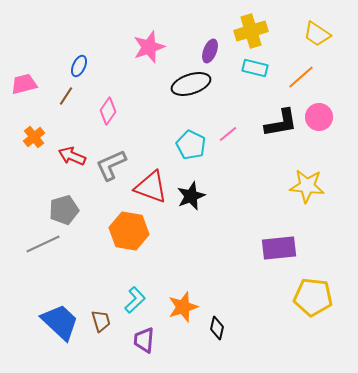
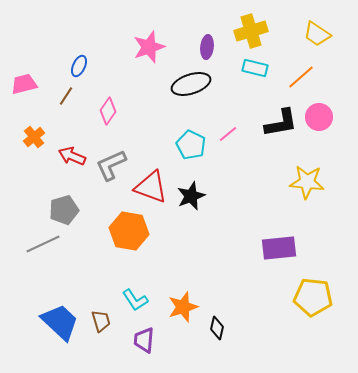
purple ellipse: moved 3 px left, 4 px up; rotated 15 degrees counterclockwise
yellow star: moved 4 px up
cyan L-shape: rotated 100 degrees clockwise
